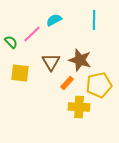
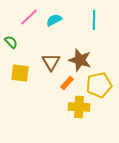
pink line: moved 3 px left, 17 px up
